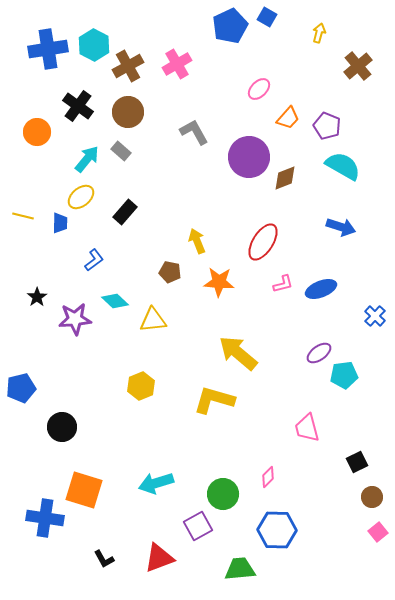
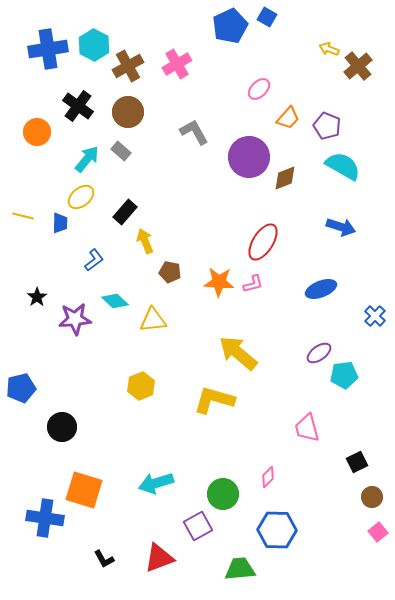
yellow arrow at (319, 33): moved 10 px right, 16 px down; rotated 84 degrees counterclockwise
yellow arrow at (197, 241): moved 52 px left
pink L-shape at (283, 284): moved 30 px left
